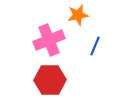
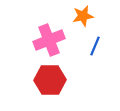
orange star: moved 5 px right, 1 px down
